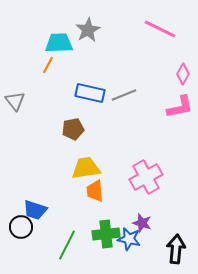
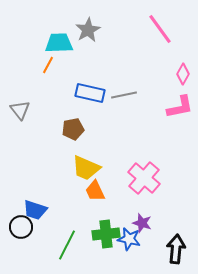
pink line: rotated 28 degrees clockwise
gray line: rotated 10 degrees clockwise
gray triangle: moved 5 px right, 9 px down
yellow trapezoid: rotated 148 degrees counterclockwise
pink cross: moved 2 px left, 1 px down; rotated 20 degrees counterclockwise
orange trapezoid: rotated 20 degrees counterclockwise
